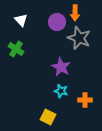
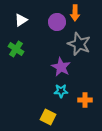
white triangle: rotated 40 degrees clockwise
gray star: moved 6 px down
cyan star: rotated 16 degrees counterclockwise
